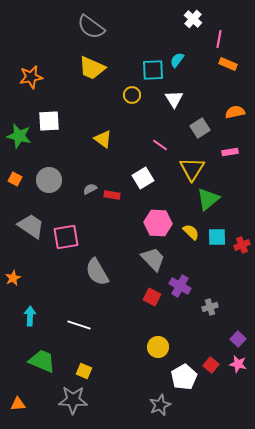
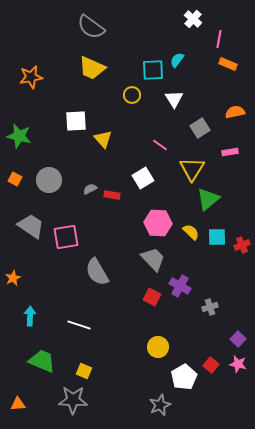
white square at (49, 121): moved 27 px right
yellow triangle at (103, 139): rotated 12 degrees clockwise
